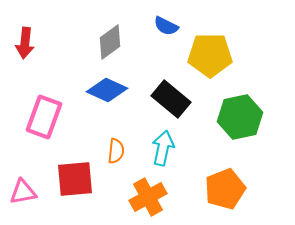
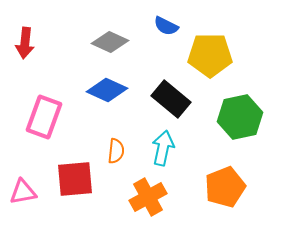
gray diamond: rotated 60 degrees clockwise
orange pentagon: moved 2 px up
